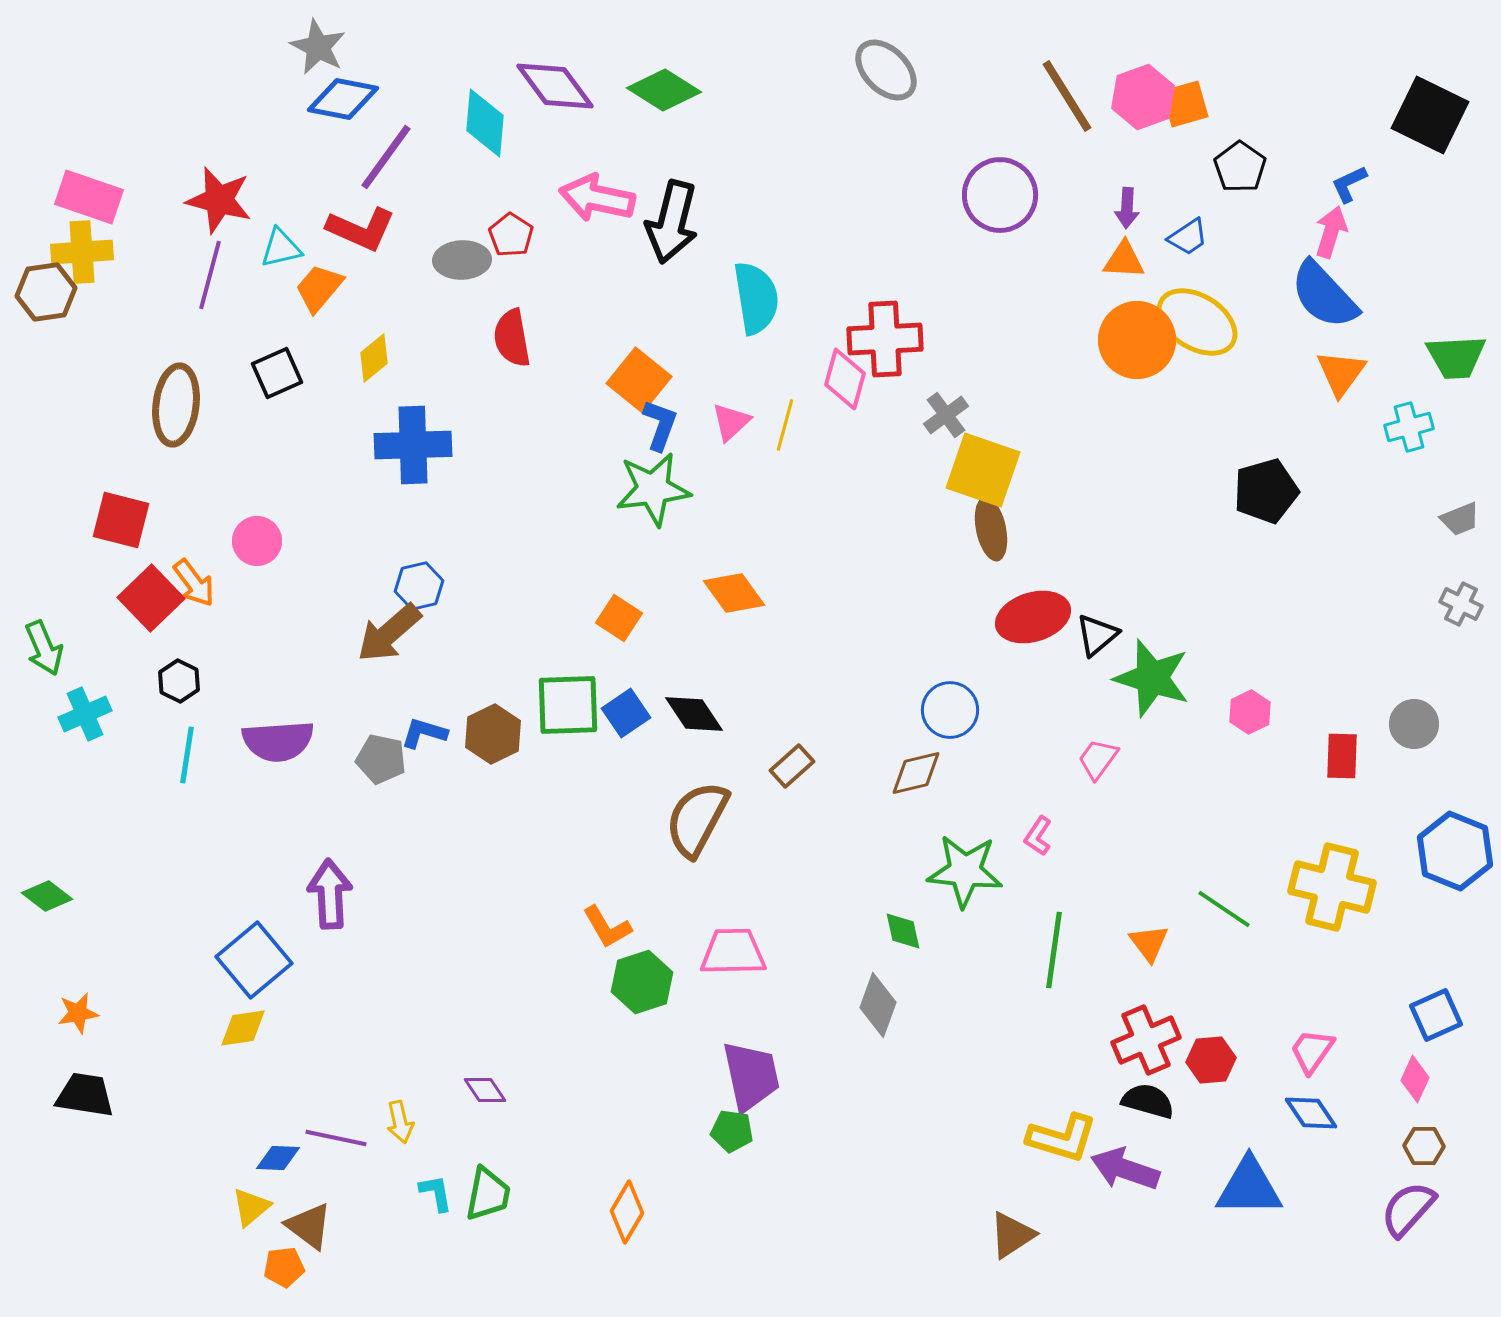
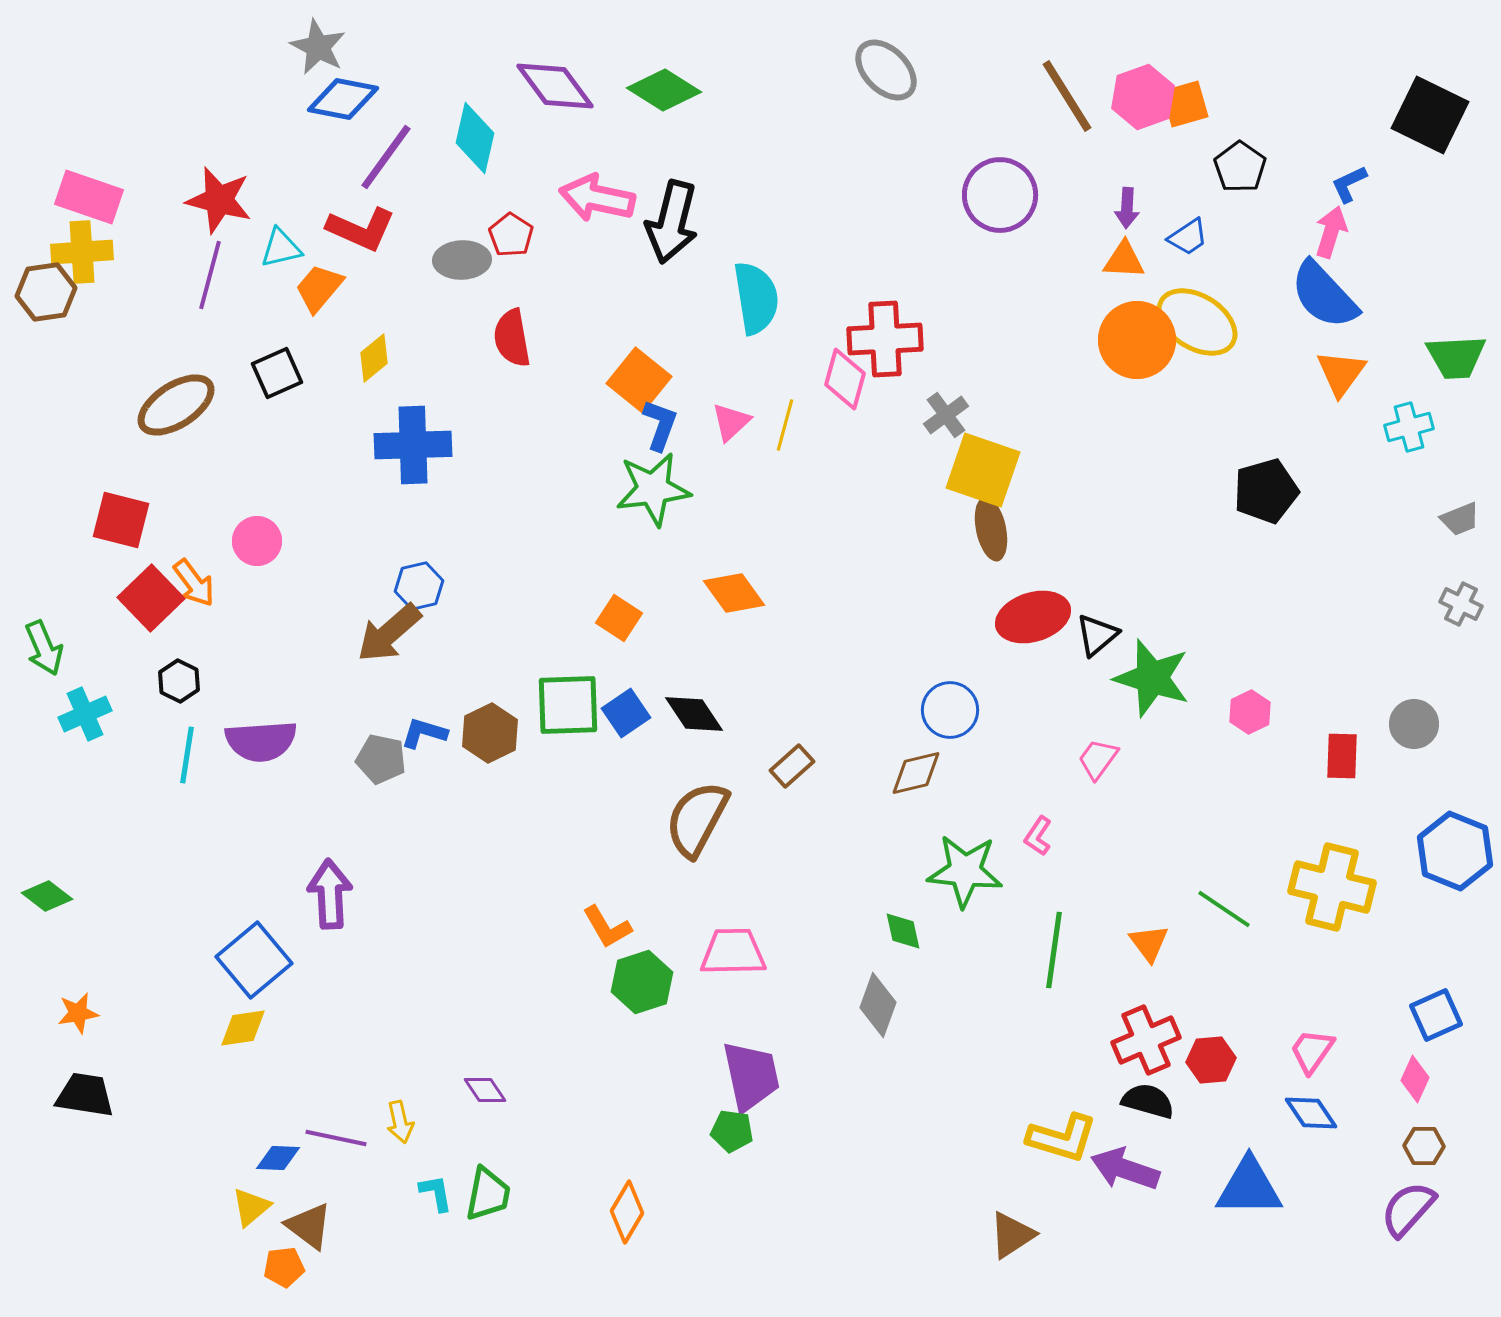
cyan diamond at (485, 123): moved 10 px left, 15 px down; rotated 8 degrees clockwise
brown ellipse at (176, 405): rotated 50 degrees clockwise
brown hexagon at (493, 734): moved 3 px left, 1 px up
purple semicircle at (278, 741): moved 17 px left
